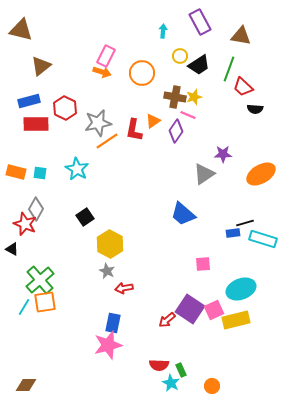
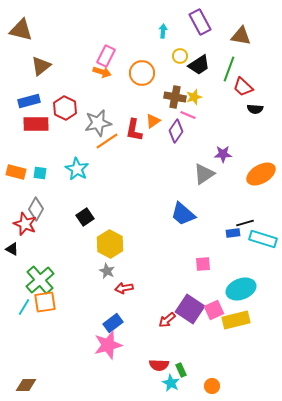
blue rectangle at (113, 323): rotated 42 degrees clockwise
